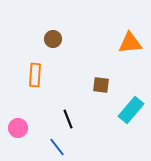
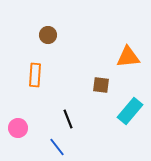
brown circle: moved 5 px left, 4 px up
orange triangle: moved 2 px left, 14 px down
cyan rectangle: moved 1 px left, 1 px down
